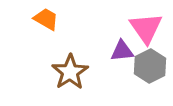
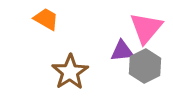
pink triangle: rotated 15 degrees clockwise
gray hexagon: moved 5 px left
